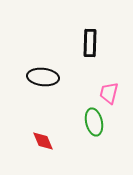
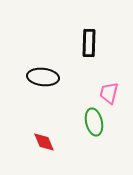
black rectangle: moved 1 px left
red diamond: moved 1 px right, 1 px down
